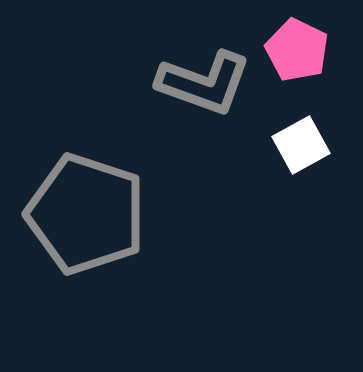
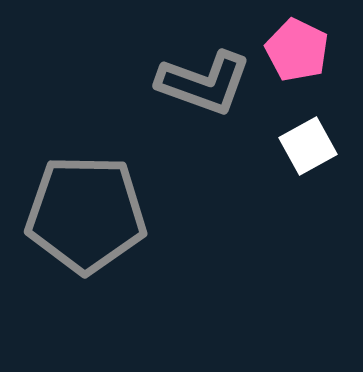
white square: moved 7 px right, 1 px down
gray pentagon: rotated 17 degrees counterclockwise
